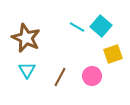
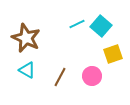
cyan line: moved 3 px up; rotated 56 degrees counterclockwise
cyan triangle: rotated 30 degrees counterclockwise
